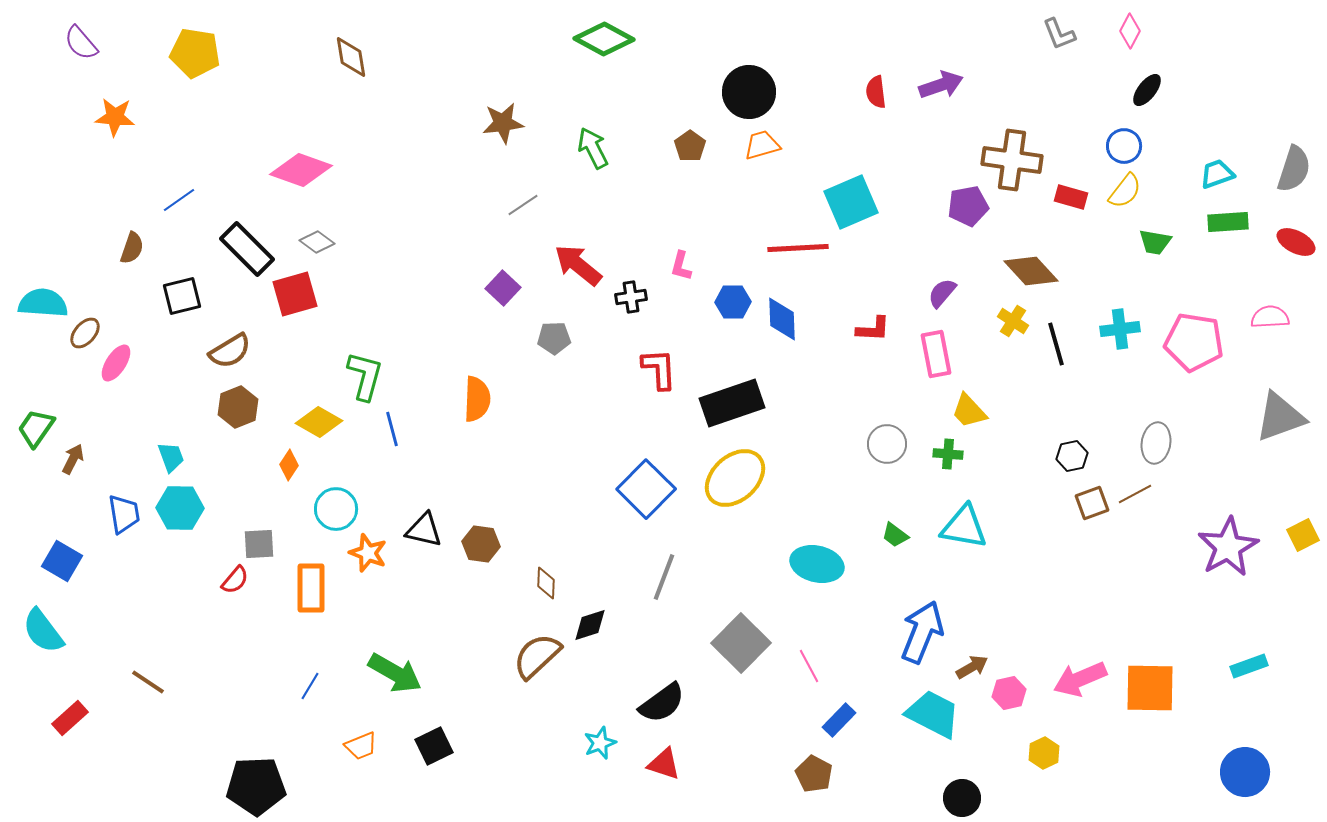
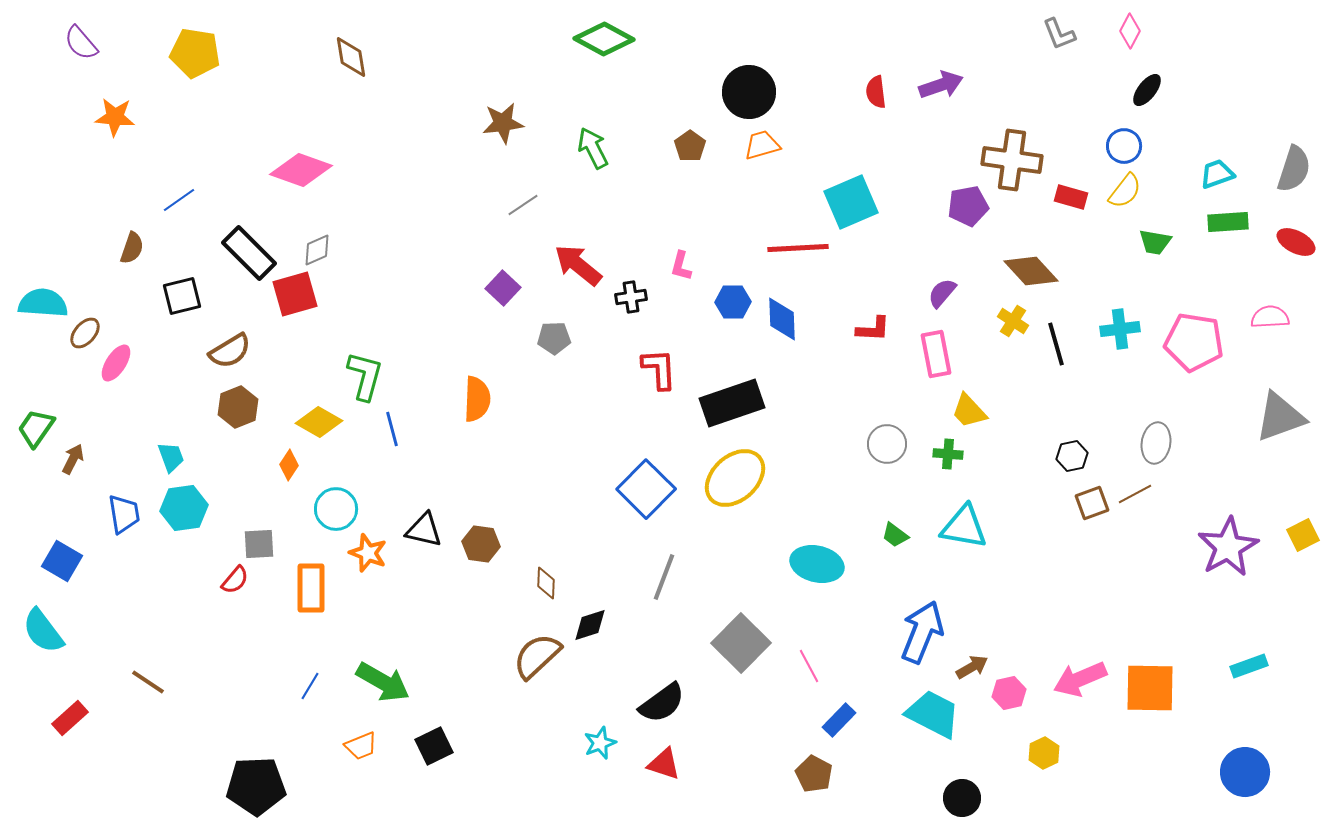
gray diamond at (317, 242): moved 8 px down; rotated 60 degrees counterclockwise
black rectangle at (247, 249): moved 2 px right, 4 px down
cyan hexagon at (180, 508): moved 4 px right; rotated 9 degrees counterclockwise
green arrow at (395, 673): moved 12 px left, 9 px down
